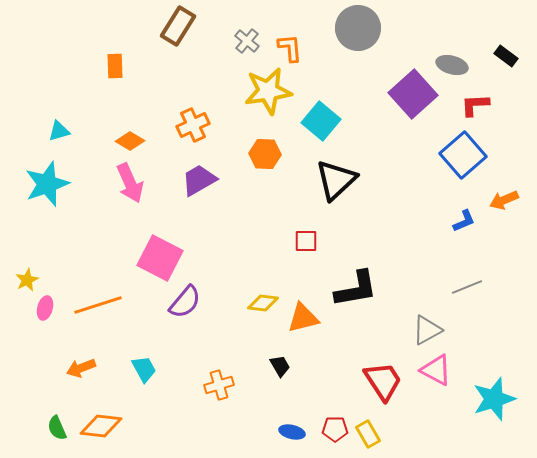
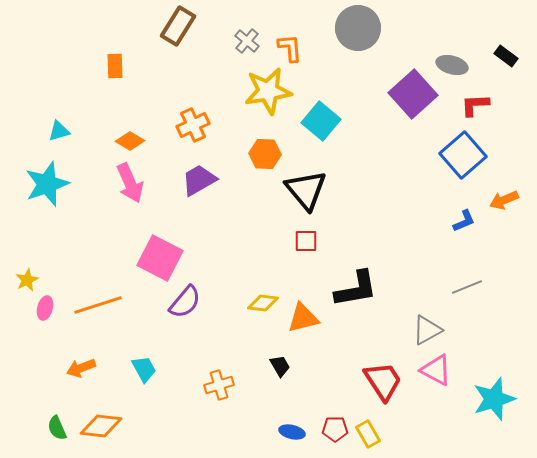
black triangle at (336, 180): moved 30 px left, 10 px down; rotated 27 degrees counterclockwise
